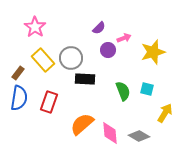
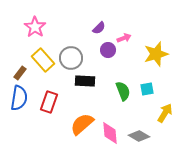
yellow star: moved 3 px right, 2 px down
brown rectangle: moved 2 px right
black rectangle: moved 2 px down
cyan square: rotated 24 degrees counterclockwise
